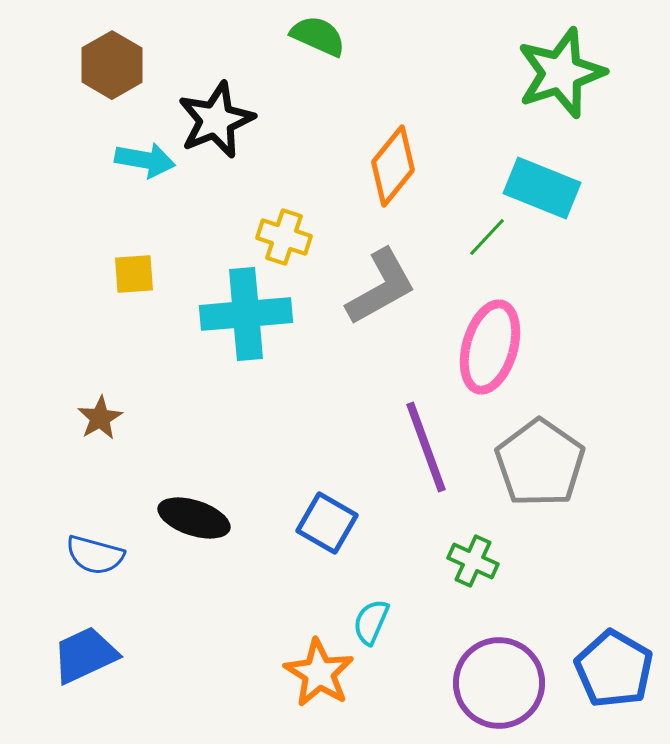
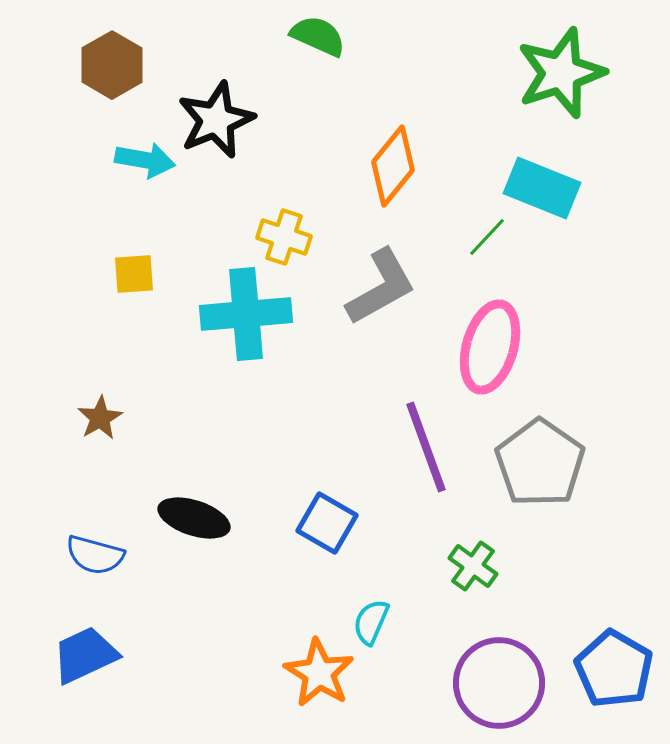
green cross: moved 5 px down; rotated 12 degrees clockwise
